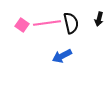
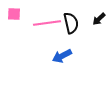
black arrow: rotated 32 degrees clockwise
pink square: moved 8 px left, 11 px up; rotated 32 degrees counterclockwise
